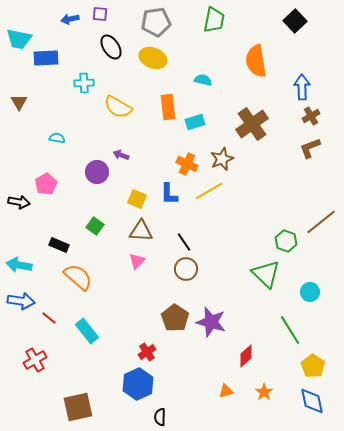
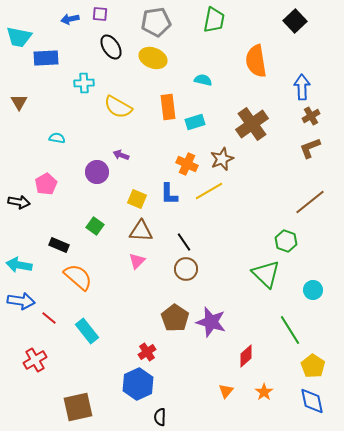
cyan trapezoid at (19, 39): moved 2 px up
brown line at (321, 222): moved 11 px left, 20 px up
cyan circle at (310, 292): moved 3 px right, 2 px up
orange triangle at (226, 391): rotated 35 degrees counterclockwise
